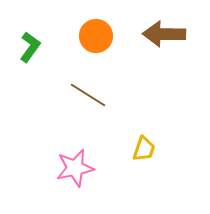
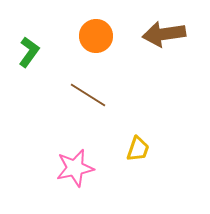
brown arrow: rotated 9 degrees counterclockwise
green L-shape: moved 1 px left, 5 px down
yellow trapezoid: moved 6 px left
